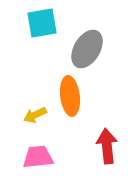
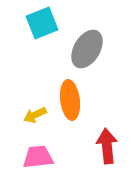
cyan square: rotated 12 degrees counterclockwise
orange ellipse: moved 4 px down
